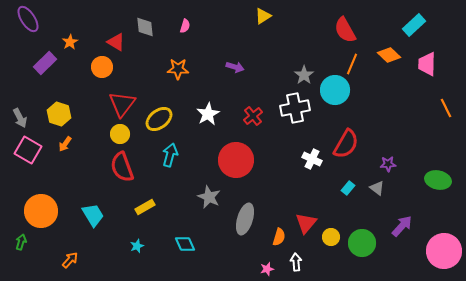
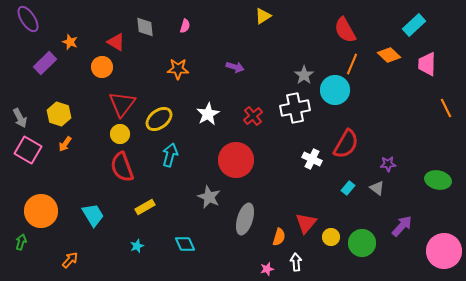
orange star at (70, 42): rotated 21 degrees counterclockwise
